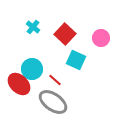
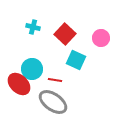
cyan cross: rotated 24 degrees counterclockwise
red line: rotated 32 degrees counterclockwise
